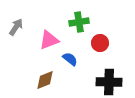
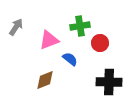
green cross: moved 1 px right, 4 px down
